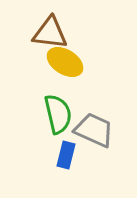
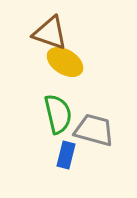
brown triangle: rotated 12 degrees clockwise
gray trapezoid: rotated 9 degrees counterclockwise
